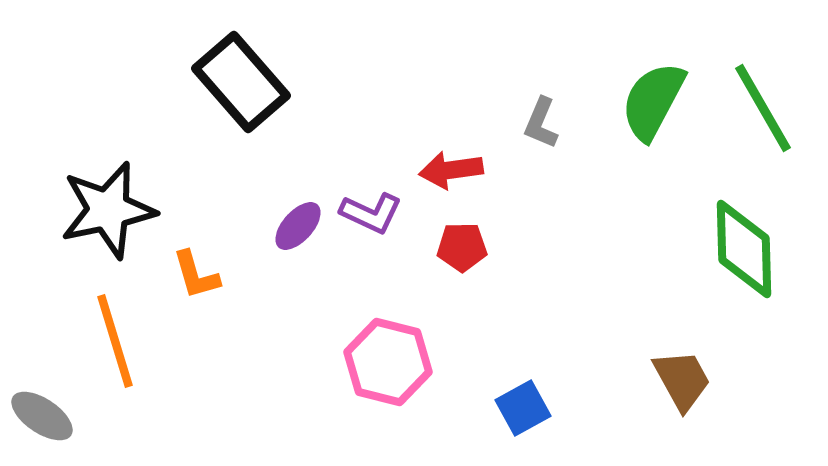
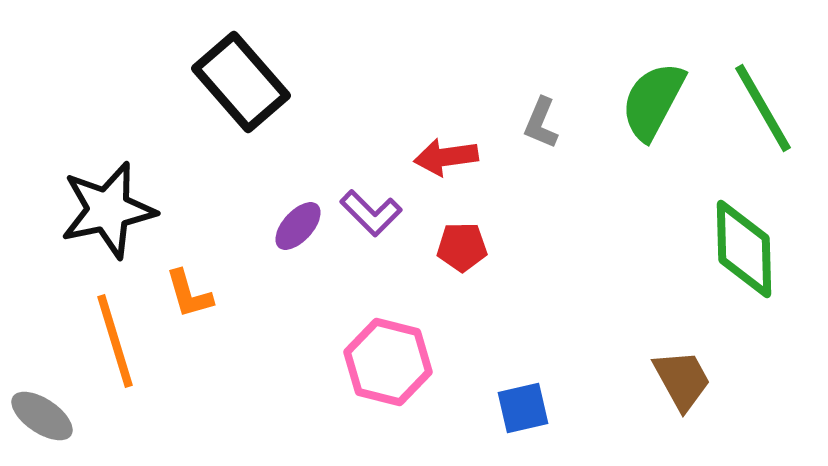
red arrow: moved 5 px left, 13 px up
purple L-shape: rotated 20 degrees clockwise
orange L-shape: moved 7 px left, 19 px down
blue square: rotated 16 degrees clockwise
